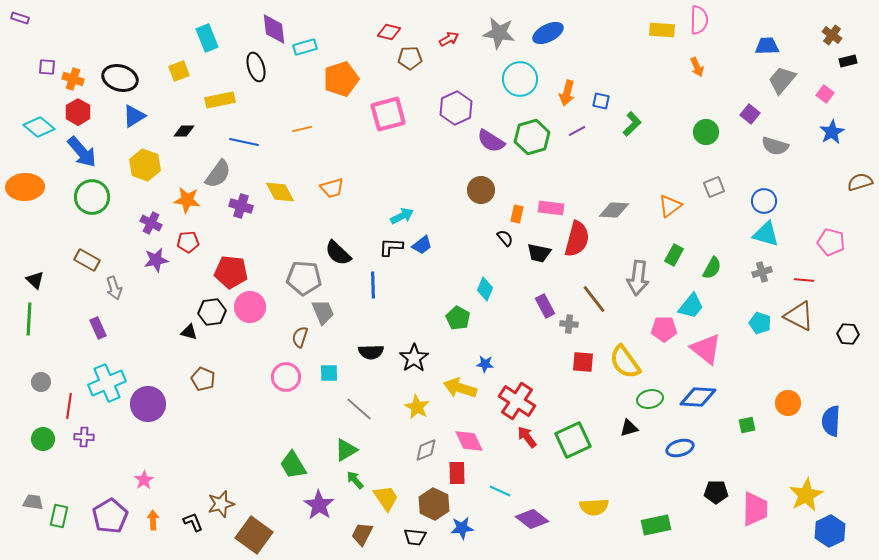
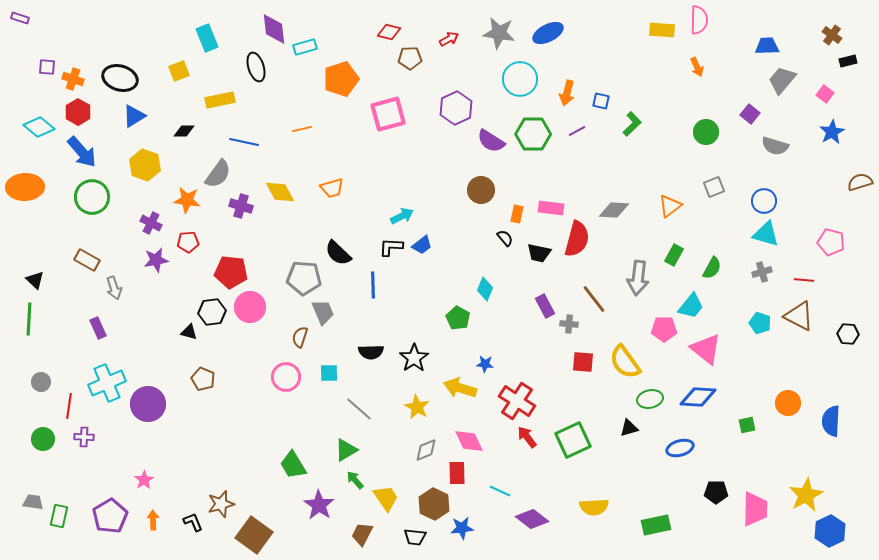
green hexagon at (532, 137): moved 1 px right, 3 px up; rotated 16 degrees clockwise
